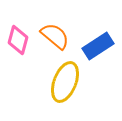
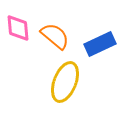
pink diamond: moved 12 px up; rotated 20 degrees counterclockwise
blue rectangle: moved 2 px right, 2 px up; rotated 8 degrees clockwise
